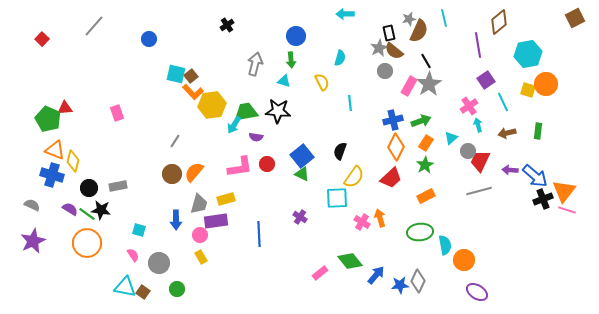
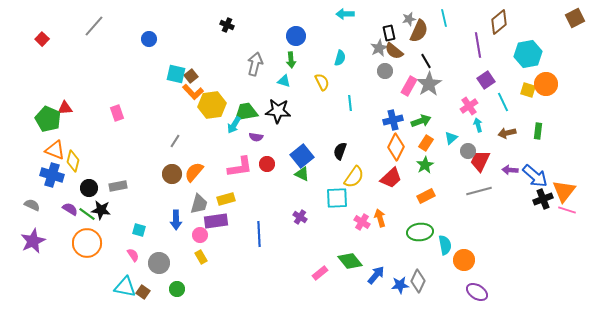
black cross at (227, 25): rotated 32 degrees counterclockwise
